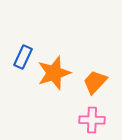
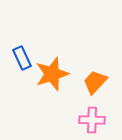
blue rectangle: moved 1 px left, 1 px down; rotated 50 degrees counterclockwise
orange star: moved 2 px left, 1 px down
